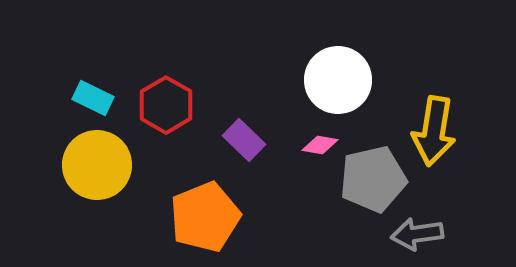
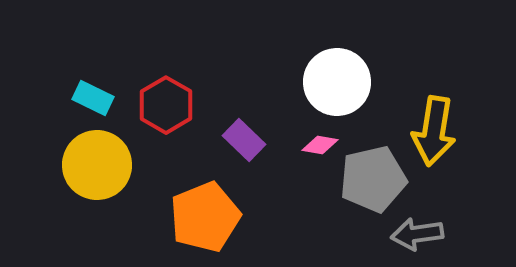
white circle: moved 1 px left, 2 px down
